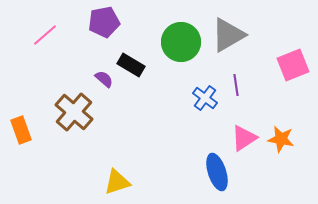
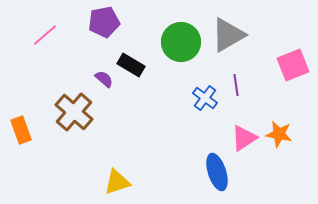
orange star: moved 2 px left, 5 px up
